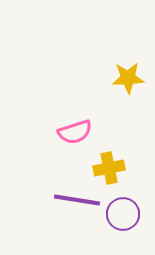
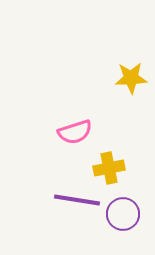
yellow star: moved 3 px right
